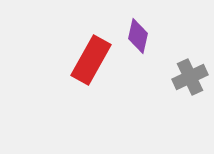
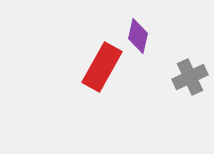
red rectangle: moved 11 px right, 7 px down
